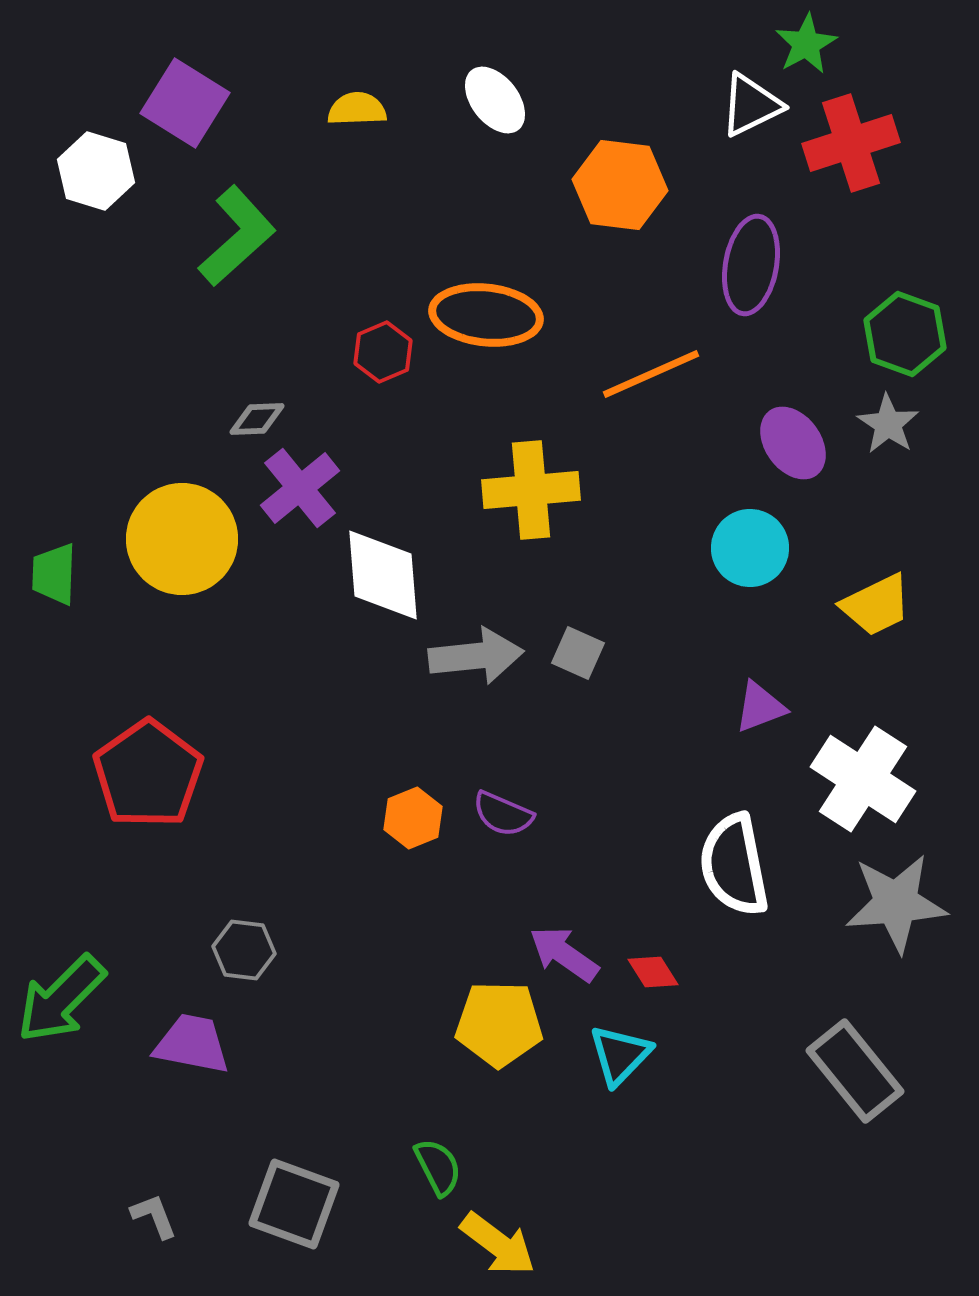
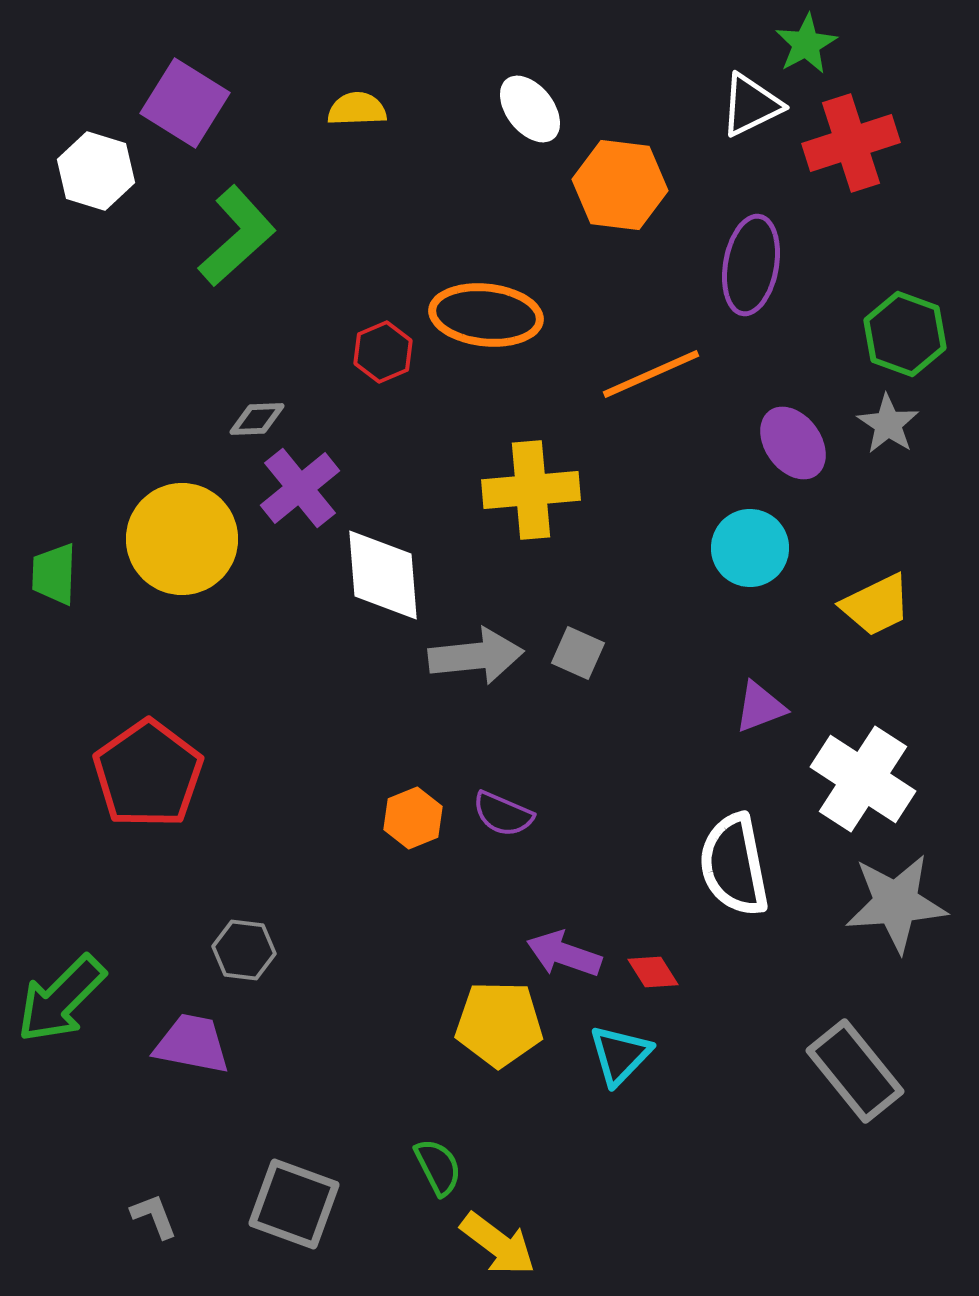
white ellipse at (495, 100): moved 35 px right, 9 px down
purple arrow at (564, 954): rotated 16 degrees counterclockwise
